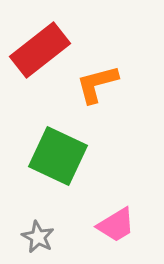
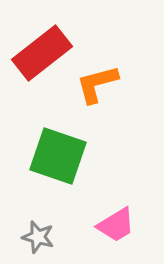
red rectangle: moved 2 px right, 3 px down
green square: rotated 6 degrees counterclockwise
gray star: rotated 12 degrees counterclockwise
